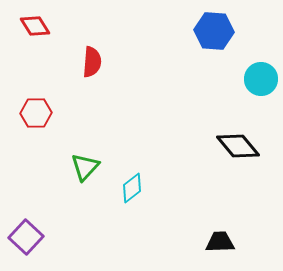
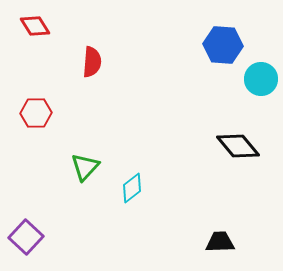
blue hexagon: moved 9 px right, 14 px down
